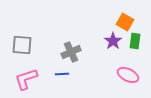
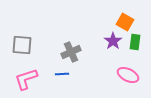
green rectangle: moved 1 px down
